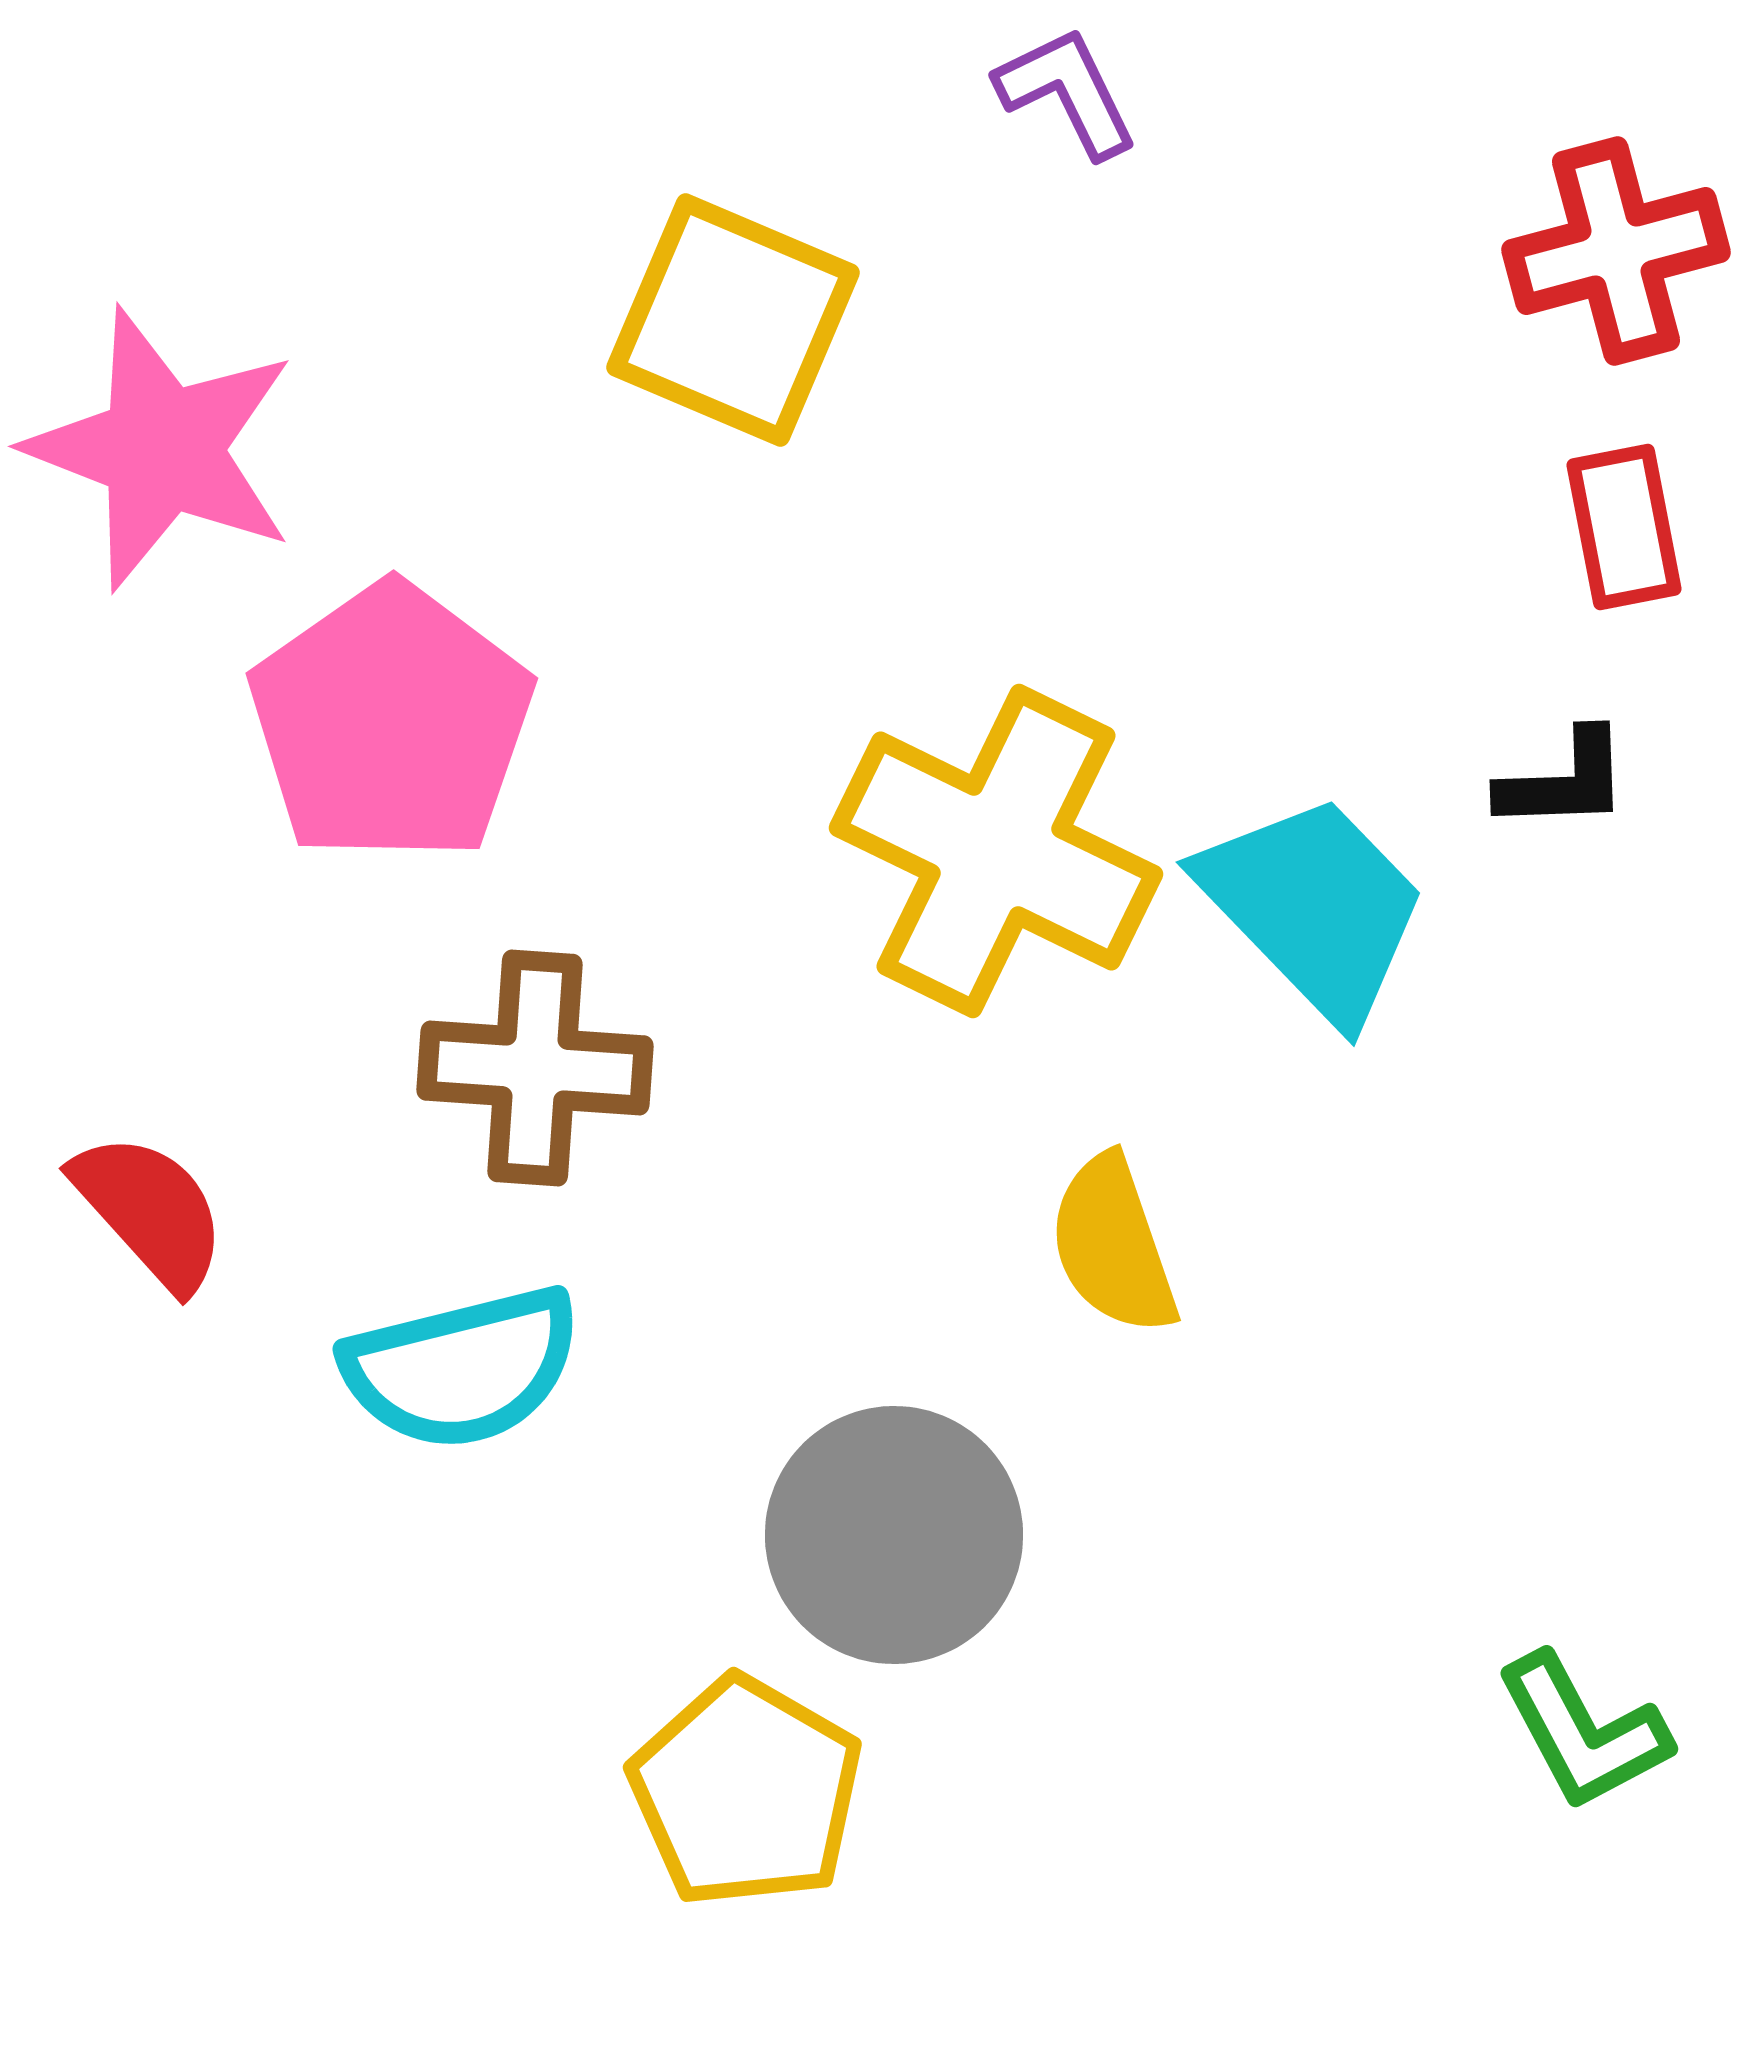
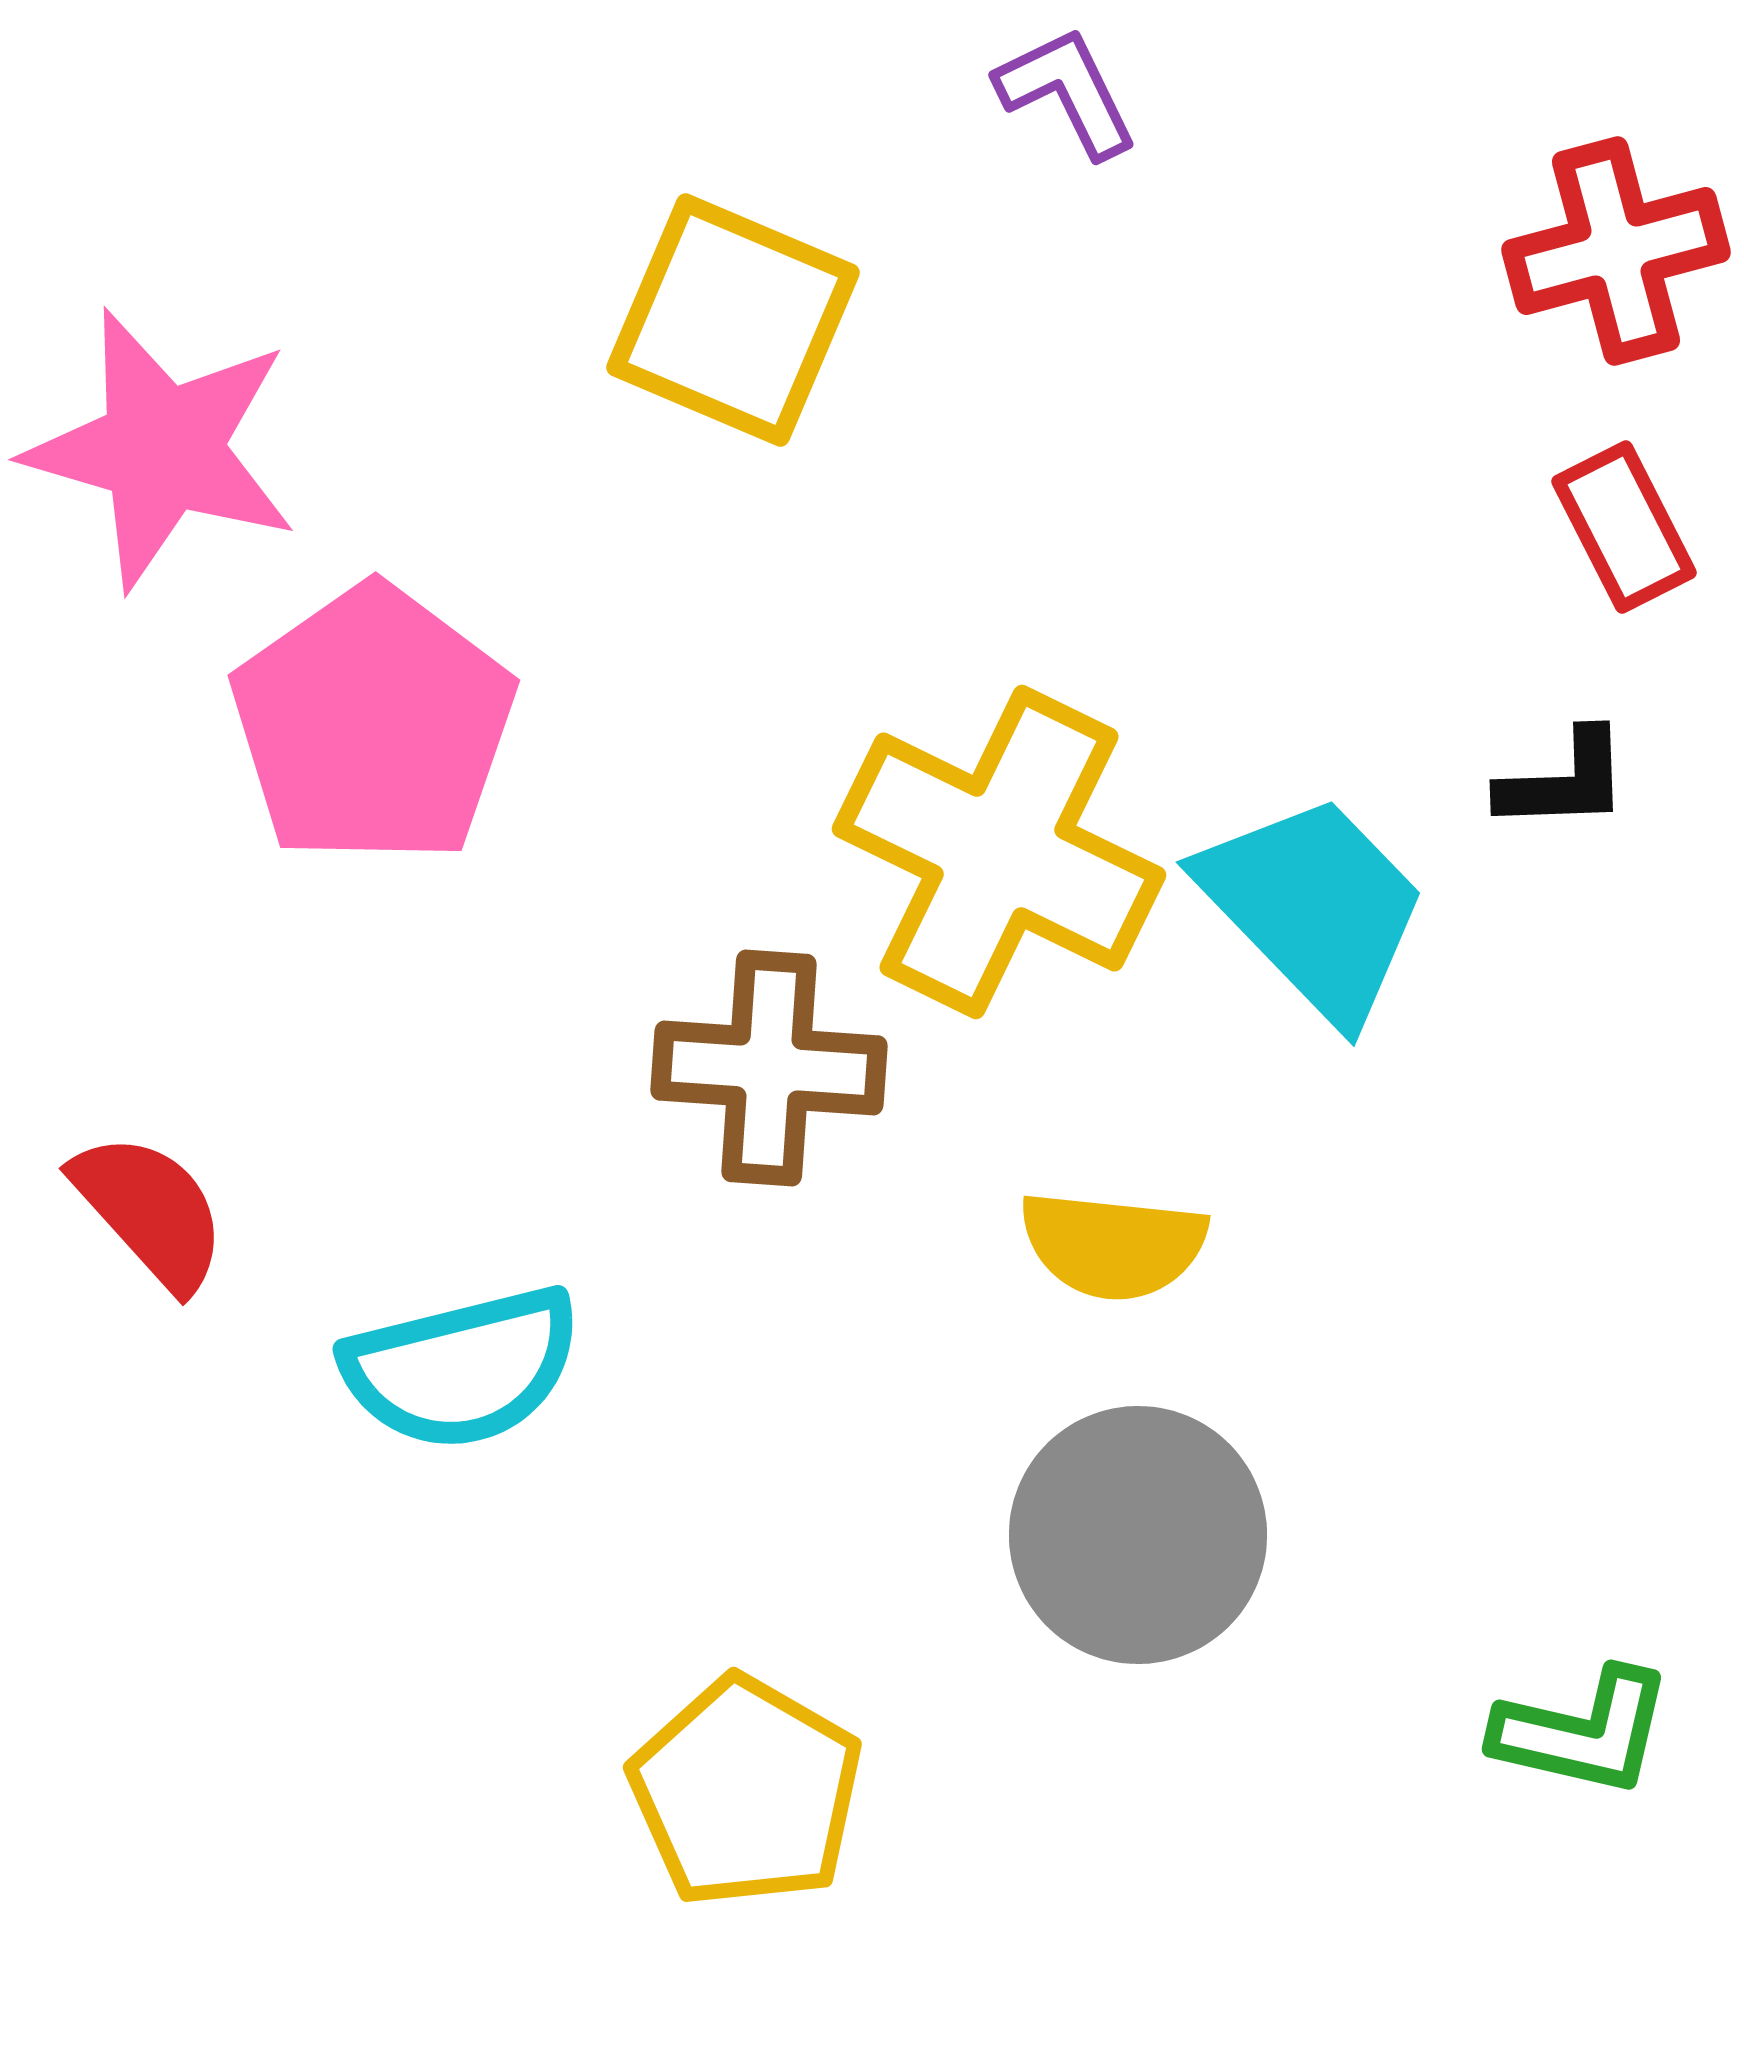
pink star: rotated 5 degrees counterclockwise
red rectangle: rotated 16 degrees counterclockwise
pink pentagon: moved 18 px left, 2 px down
yellow cross: moved 3 px right, 1 px down
brown cross: moved 234 px right
yellow semicircle: rotated 65 degrees counterclockwise
gray circle: moved 244 px right
green L-shape: rotated 49 degrees counterclockwise
